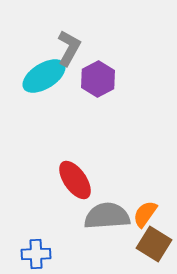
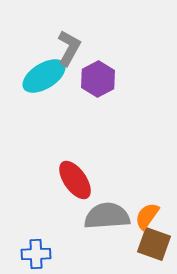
orange semicircle: moved 2 px right, 2 px down
brown square: rotated 12 degrees counterclockwise
